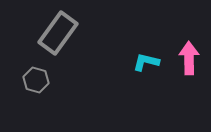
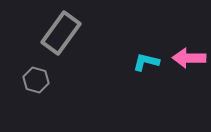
gray rectangle: moved 3 px right
pink arrow: rotated 88 degrees counterclockwise
